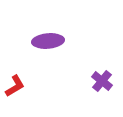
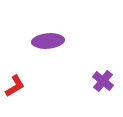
purple cross: moved 1 px right
